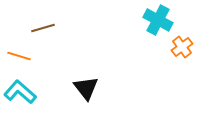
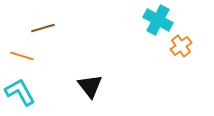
orange cross: moved 1 px left, 1 px up
orange line: moved 3 px right
black triangle: moved 4 px right, 2 px up
cyan L-shape: rotated 20 degrees clockwise
